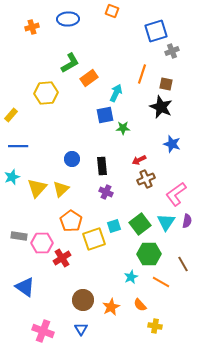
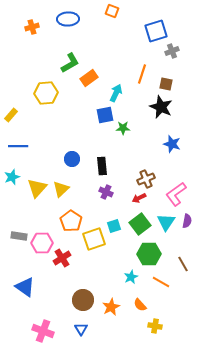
red arrow at (139, 160): moved 38 px down
